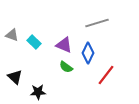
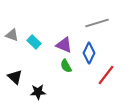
blue diamond: moved 1 px right
green semicircle: moved 1 px up; rotated 24 degrees clockwise
